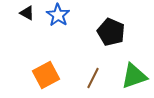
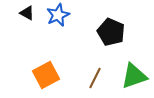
blue star: rotated 15 degrees clockwise
brown line: moved 2 px right
